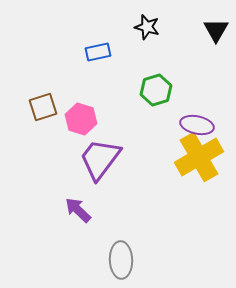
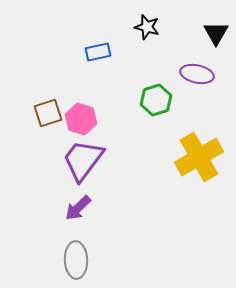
black triangle: moved 3 px down
green hexagon: moved 10 px down
brown square: moved 5 px right, 6 px down
purple ellipse: moved 51 px up
purple trapezoid: moved 17 px left, 1 px down
purple arrow: moved 2 px up; rotated 88 degrees counterclockwise
gray ellipse: moved 45 px left
